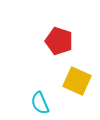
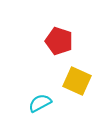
cyan semicircle: rotated 85 degrees clockwise
